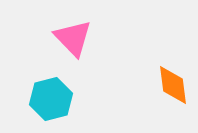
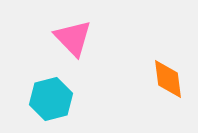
orange diamond: moved 5 px left, 6 px up
